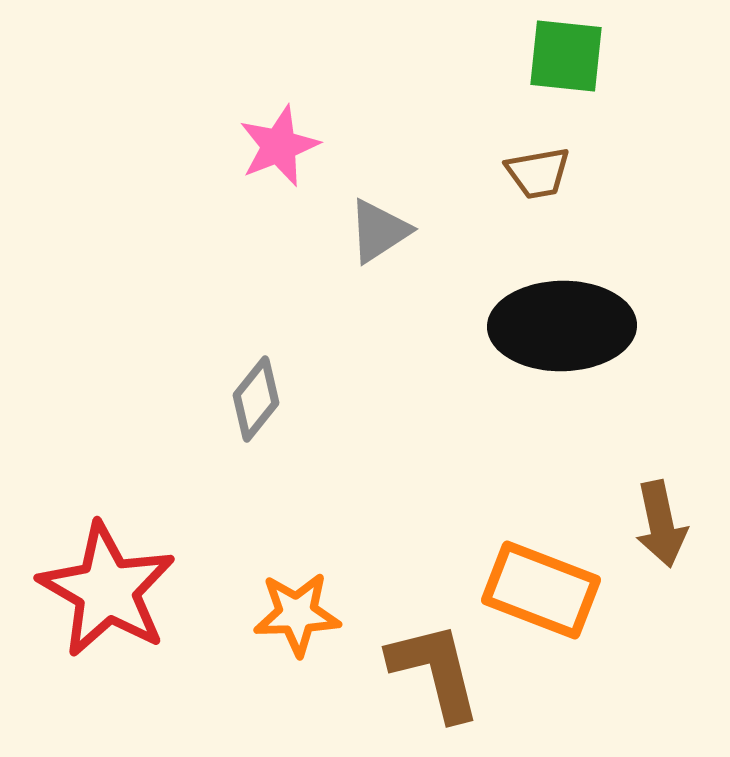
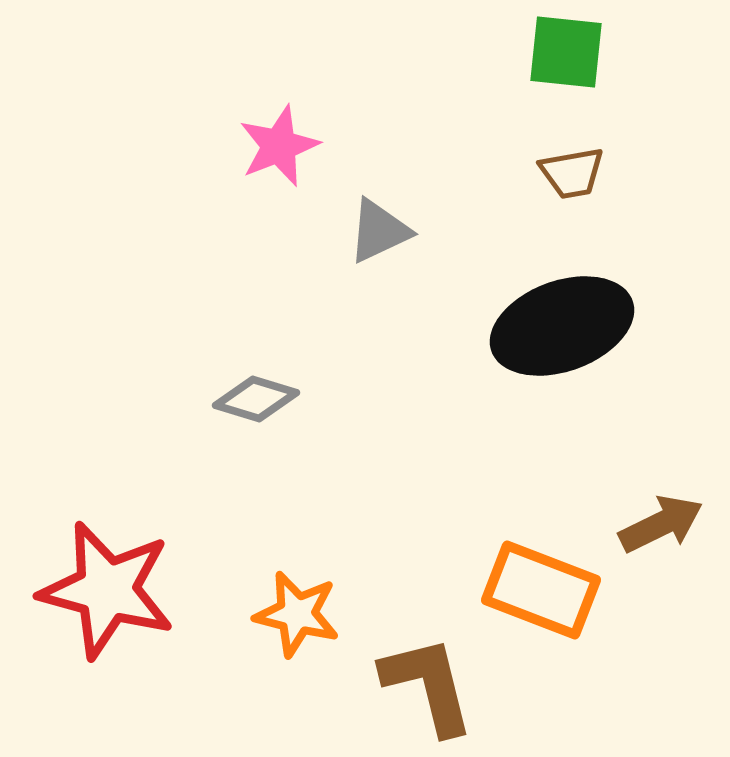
green square: moved 4 px up
brown trapezoid: moved 34 px right
gray triangle: rotated 8 degrees clockwise
black ellipse: rotated 19 degrees counterclockwise
gray diamond: rotated 68 degrees clockwise
brown arrow: rotated 104 degrees counterclockwise
red star: rotated 15 degrees counterclockwise
orange star: rotated 16 degrees clockwise
brown L-shape: moved 7 px left, 14 px down
